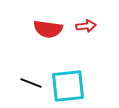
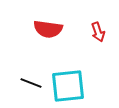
red arrow: moved 12 px right, 6 px down; rotated 78 degrees clockwise
